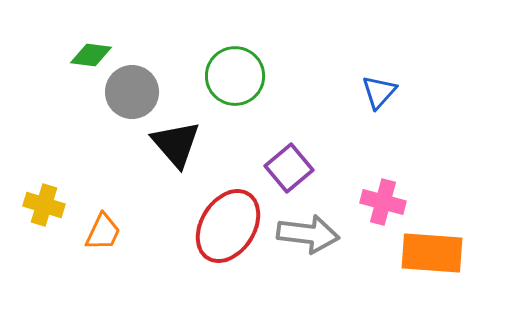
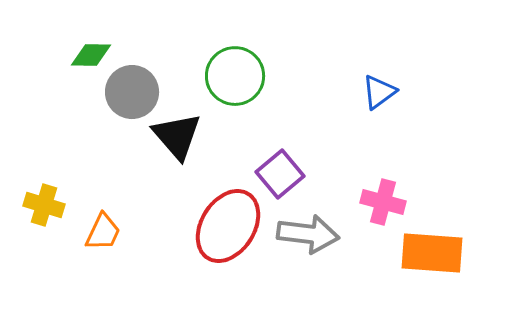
green diamond: rotated 6 degrees counterclockwise
blue triangle: rotated 12 degrees clockwise
black triangle: moved 1 px right, 8 px up
purple square: moved 9 px left, 6 px down
